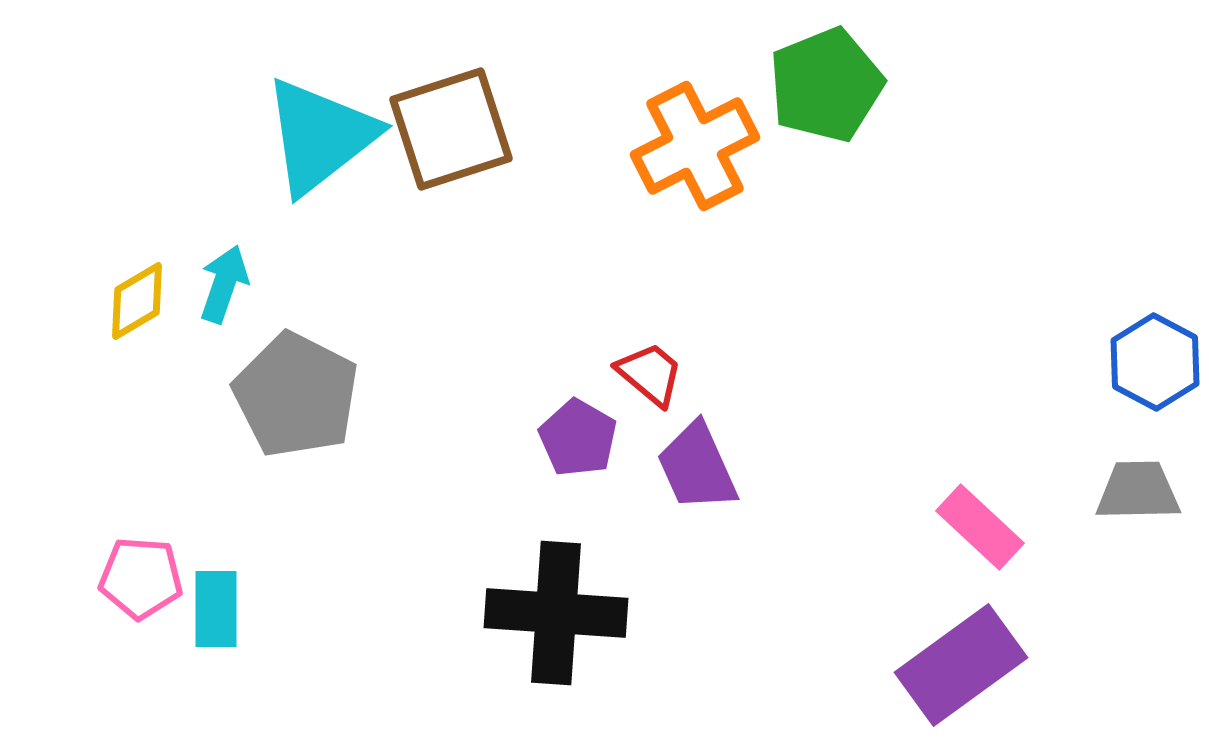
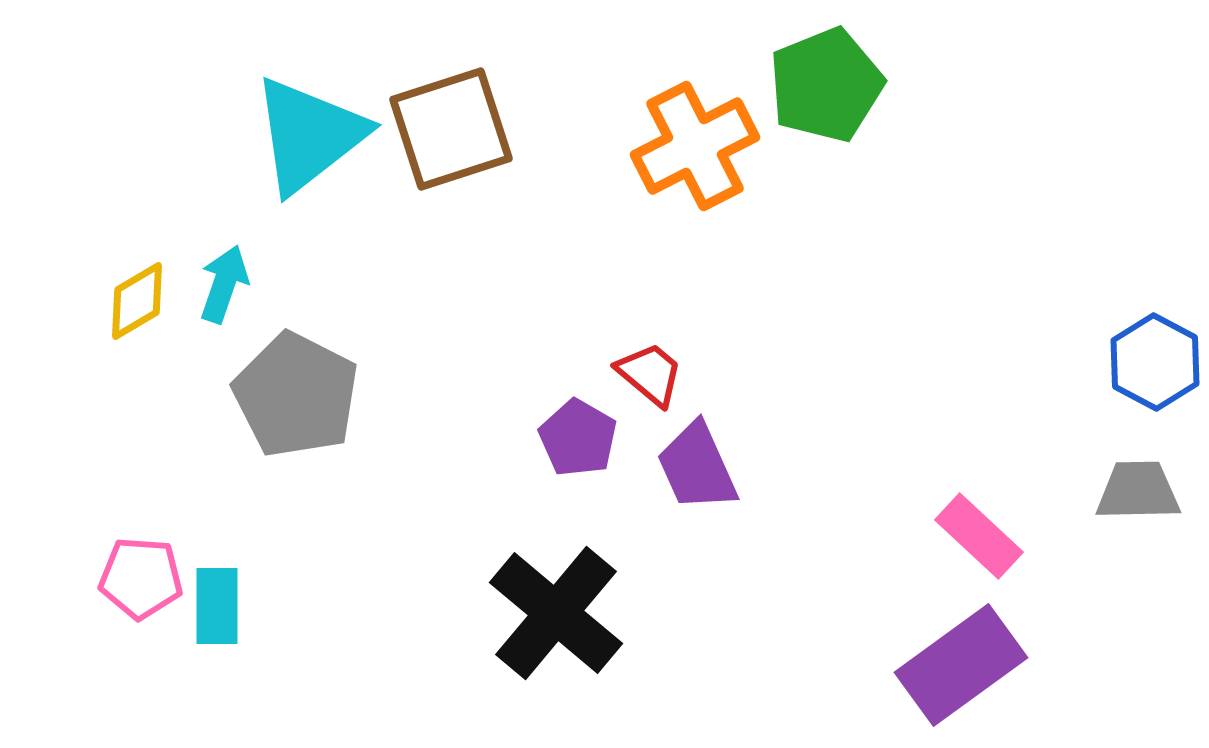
cyan triangle: moved 11 px left, 1 px up
pink rectangle: moved 1 px left, 9 px down
cyan rectangle: moved 1 px right, 3 px up
black cross: rotated 36 degrees clockwise
